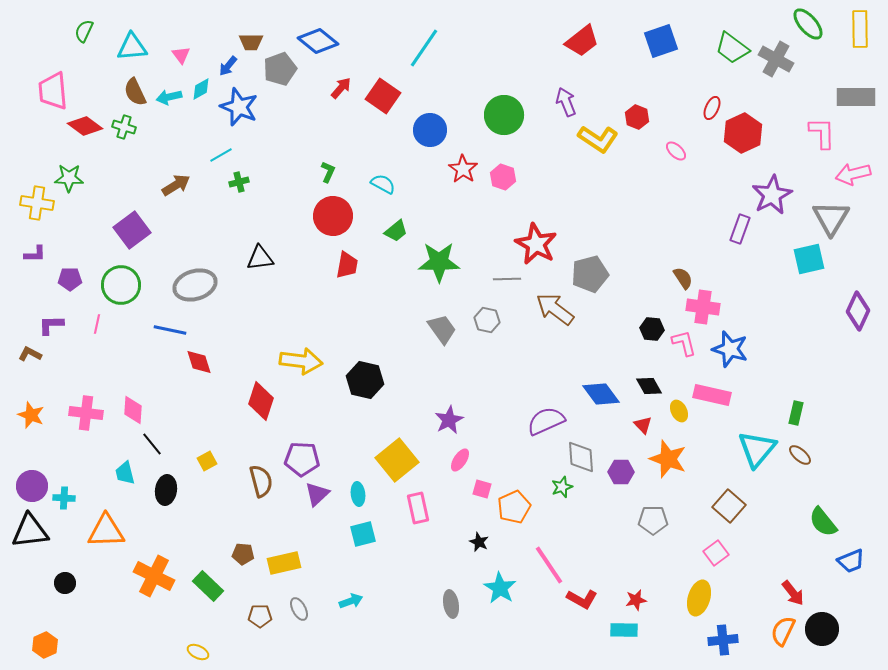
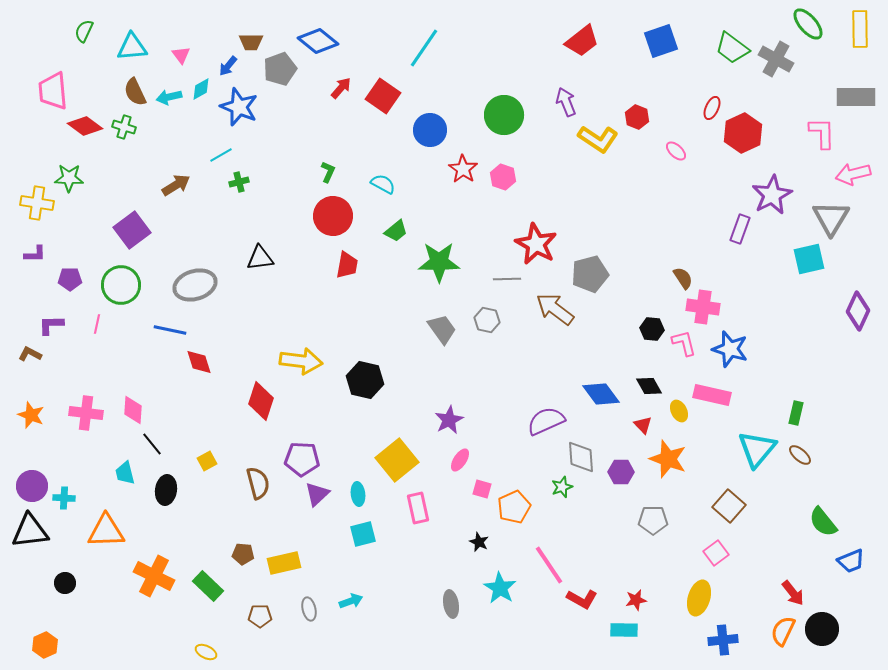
brown semicircle at (261, 481): moved 3 px left, 2 px down
gray ellipse at (299, 609): moved 10 px right; rotated 15 degrees clockwise
yellow ellipse at (198, 652): moved 8 px right
